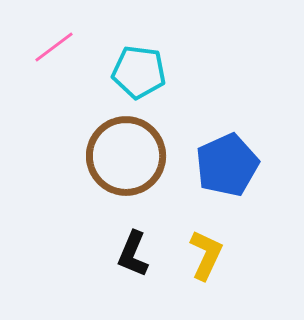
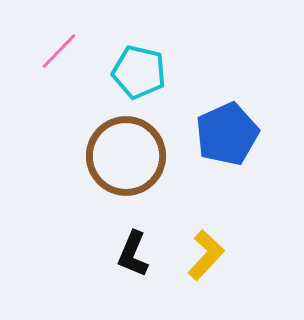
pink line: moved 5 px right, 4 px down; rotated 9 degrees counterclockwise
cyan pentagon: rotated 6 degrees clockwise
blue pentagon: moved 31 px up
yellow L-shape: rotated 18 degrees clockwise
